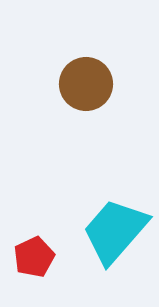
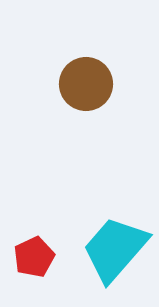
cyan trapezoid: moved 18 px down
